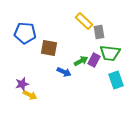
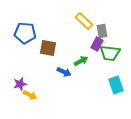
gray rectangle: moved 3 px right, 1 px up
brown square: moved 1 px left
purple rectangle: moved 3 px right, 16 px up
cyan rectangle: moved 5 px down
purple star: moved 2 px left
